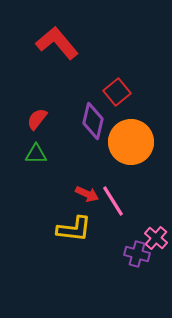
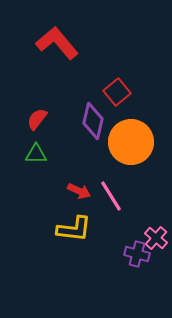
red arrow: moved 8 px left, 3 px up
pink line: moved 2 px left, 5 px up
